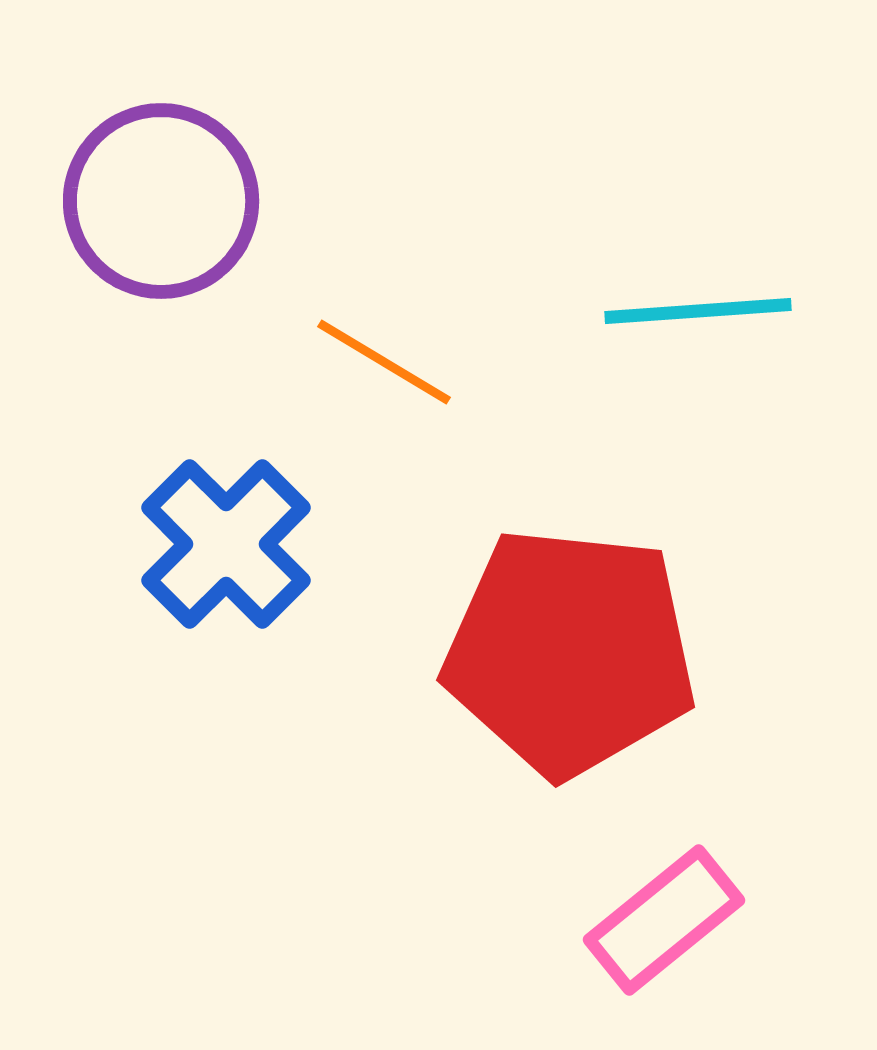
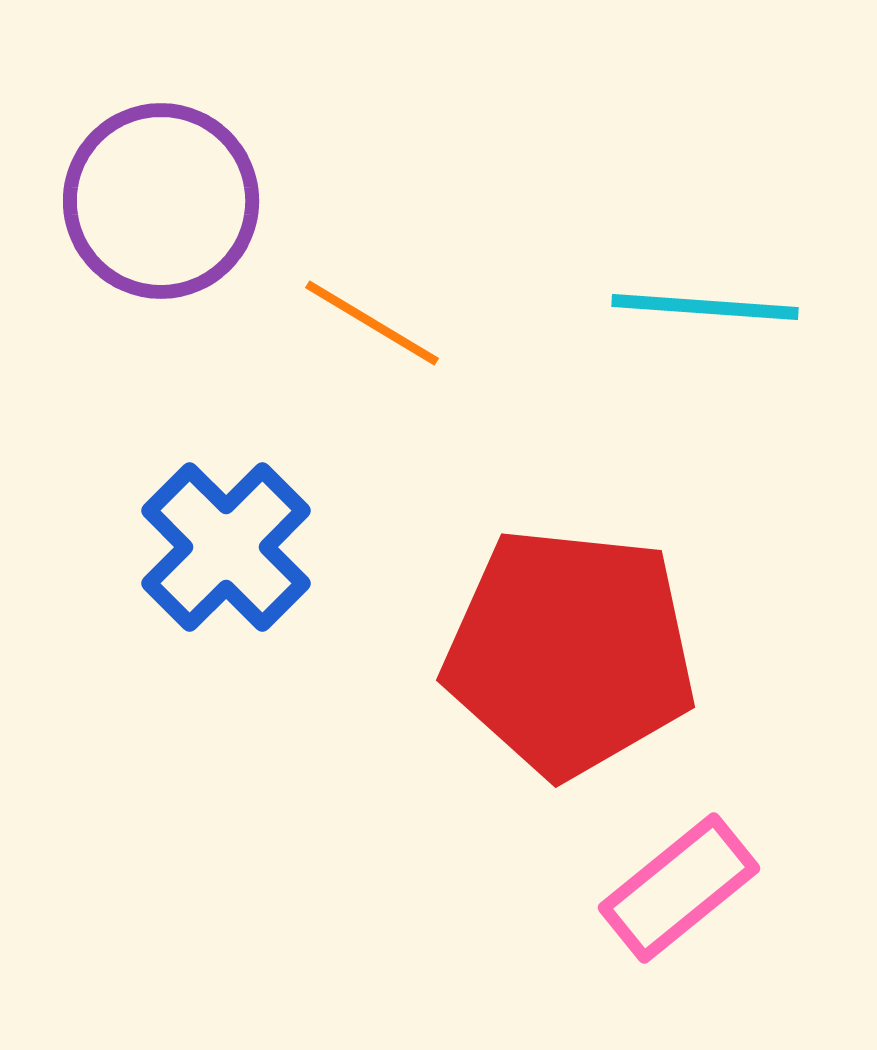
cyan line: moved 7 px right, 4 px up; rotated 8 degrees clockwise
orange line: moved 12 px left, 39 px up
blue cross: moved 3 px down
pink rectangle: moved 15 px right, 32 px up
